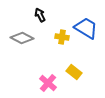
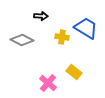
black arrow: moved 1 px right, 1 px down; rotated 120 degrees clockwise
gray diamond: moved 2 px down
